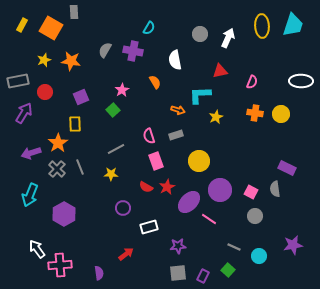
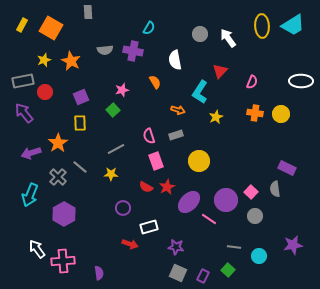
gray rectangle at (74, 12): moved 14 px right
cyan trapezoid at (293, 25): rotated 40 degrees clockwise
white arrow at (228, 38): rotated 60 degrees counterclockwise
gray semicircle at (105, 50): rotated 126 degrees counterclockwise
orange star at (71, 61): rotated 18 degrees clockwise
red triangle at (220, 71): rotated 35 degrees counterclockwise
gray rectangle at (18, 81): moved 5 px right
pink star at (122, 90): rotated 16 degrees clockwise
cyan L-shape at (200, 95): moved 3 px up; rotated 55 degrees counterclockwise
purple arrow at (24, 113): rotated 70 degrees counterclockwise
yellow rectangle at (75, 124): moved 5 px right, 1 px up
gray line at (80, 167): rotated 28 degrees counterclockwise
gray cross at (57, 169): moved 1 px right, 8 px down
purple circle at (220, 190): moved 6 px right, 10 px down
pink square at (251, 192): rotated 16 degrees clockwise
purple star at (178, 246): moved 2 px left, 1 px down; rotated 14 degrees clockwise
gray line at (234, 247): rotated 16 degrees counterclockwise
red arrow at (126, 254): moved 4 px right, 10 px up; rotated 56 degrees clockwise
pink cross at (60, 265): moved 3 px right, 4 px up
gray square at (178, 273): rotated 30 degrees clockwise
